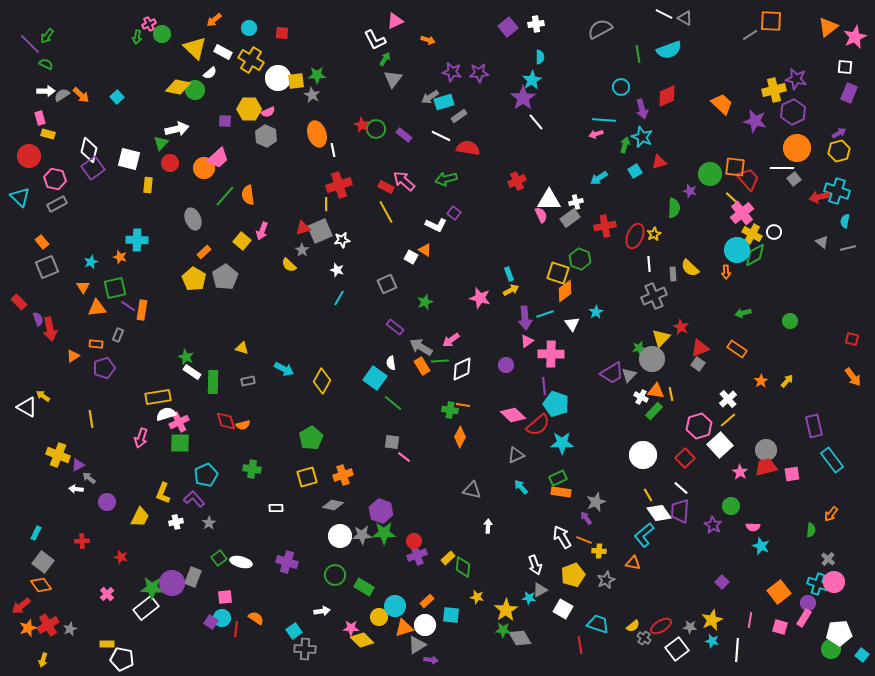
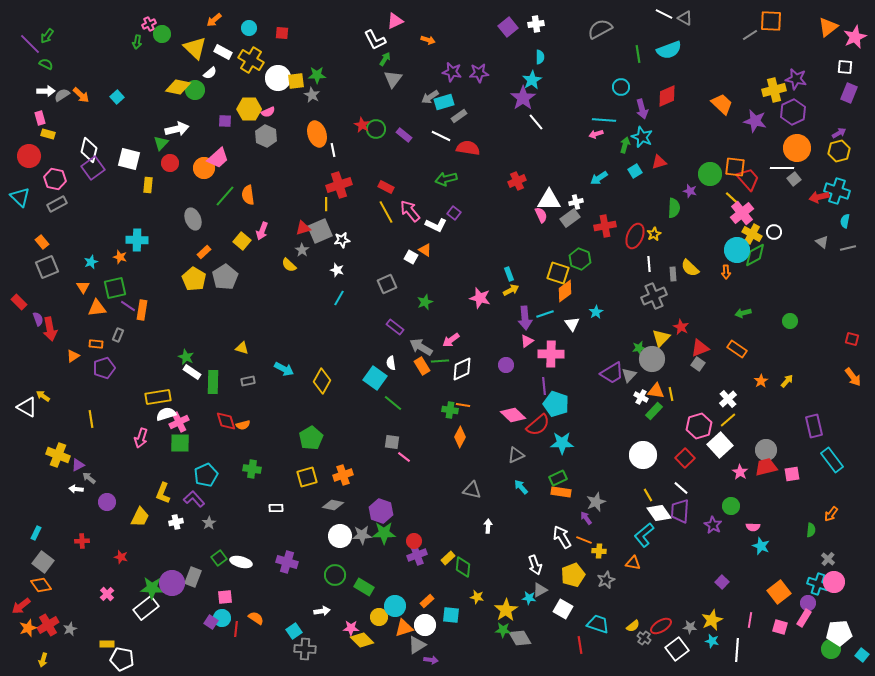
green arrow at (137, 37): moved 5 px down
pink arrow at (404, 181): moved 6 px right, 30 px down; rotated 10 degrees clockwise
